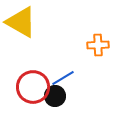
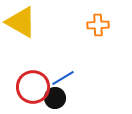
orange cross: moved 20 px up
black circle: moved 2 px down
